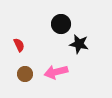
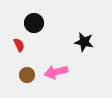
black circle: moved 27 px left, 1 px up
black star: moved 5 px right, 2 px up
brown circle: moved 2 px right, 1 px down
